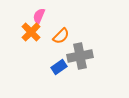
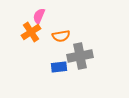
orange cross: rotated 12 degrees clockwise
orange semicircle: rotated 36 degrees clockwise
blue rectangle: rotated 28 degrees clockwise
